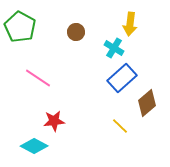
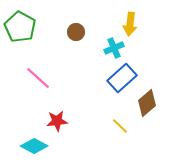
cyan cross: rotated 36 degrees clockwise
pink line: rotated 8 degrees clockwise
red star: moved 3 px right
